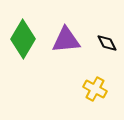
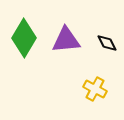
green diamond: moved 1 px right, 1 px up
